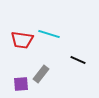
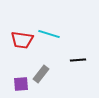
black line: rotated 28 degrees counterclockwise
